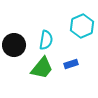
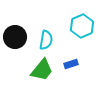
black circle: moved 1 px right, 8 px up
green trapezoid: moved 2 px down
